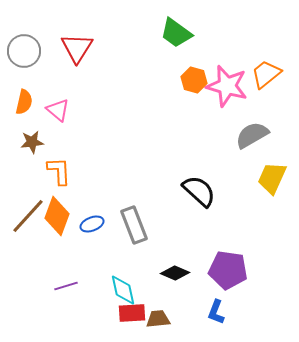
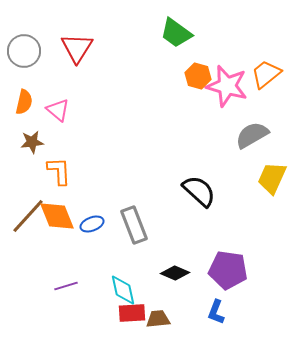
orange hexagon: moved 4 px right, 4 px up
orange diamond: rotated 42 degrees counterclockwise
